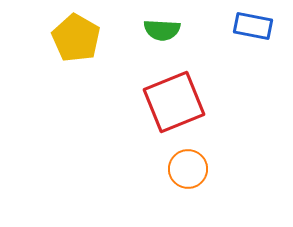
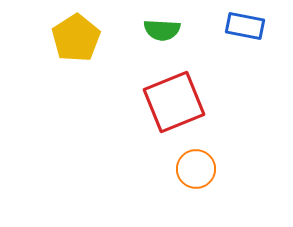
blue rectangle: moved 8 px left
yellow pentagon: rotated 9 degrees clockwise
orange circle: moved 8 px right
